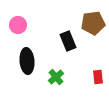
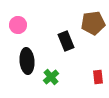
black rectangle: moved 2 px left
green cross: moved 5 px left
